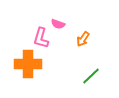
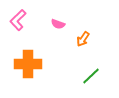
pink L-shape: moved 23 px left, 18 px up; rotated 30 degrees clockwise
